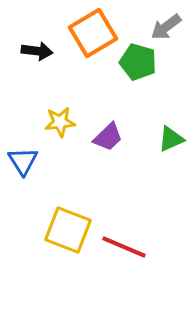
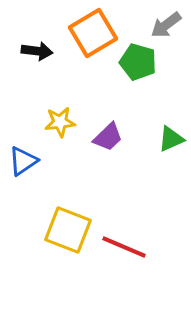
gray arrow: moved 2 px up
blue triangle: rotated 28 degrees clockwise
